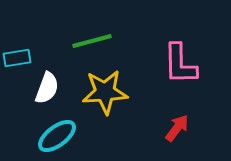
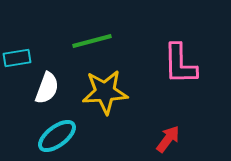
red arrow: moved 9 px left, 11 px down
